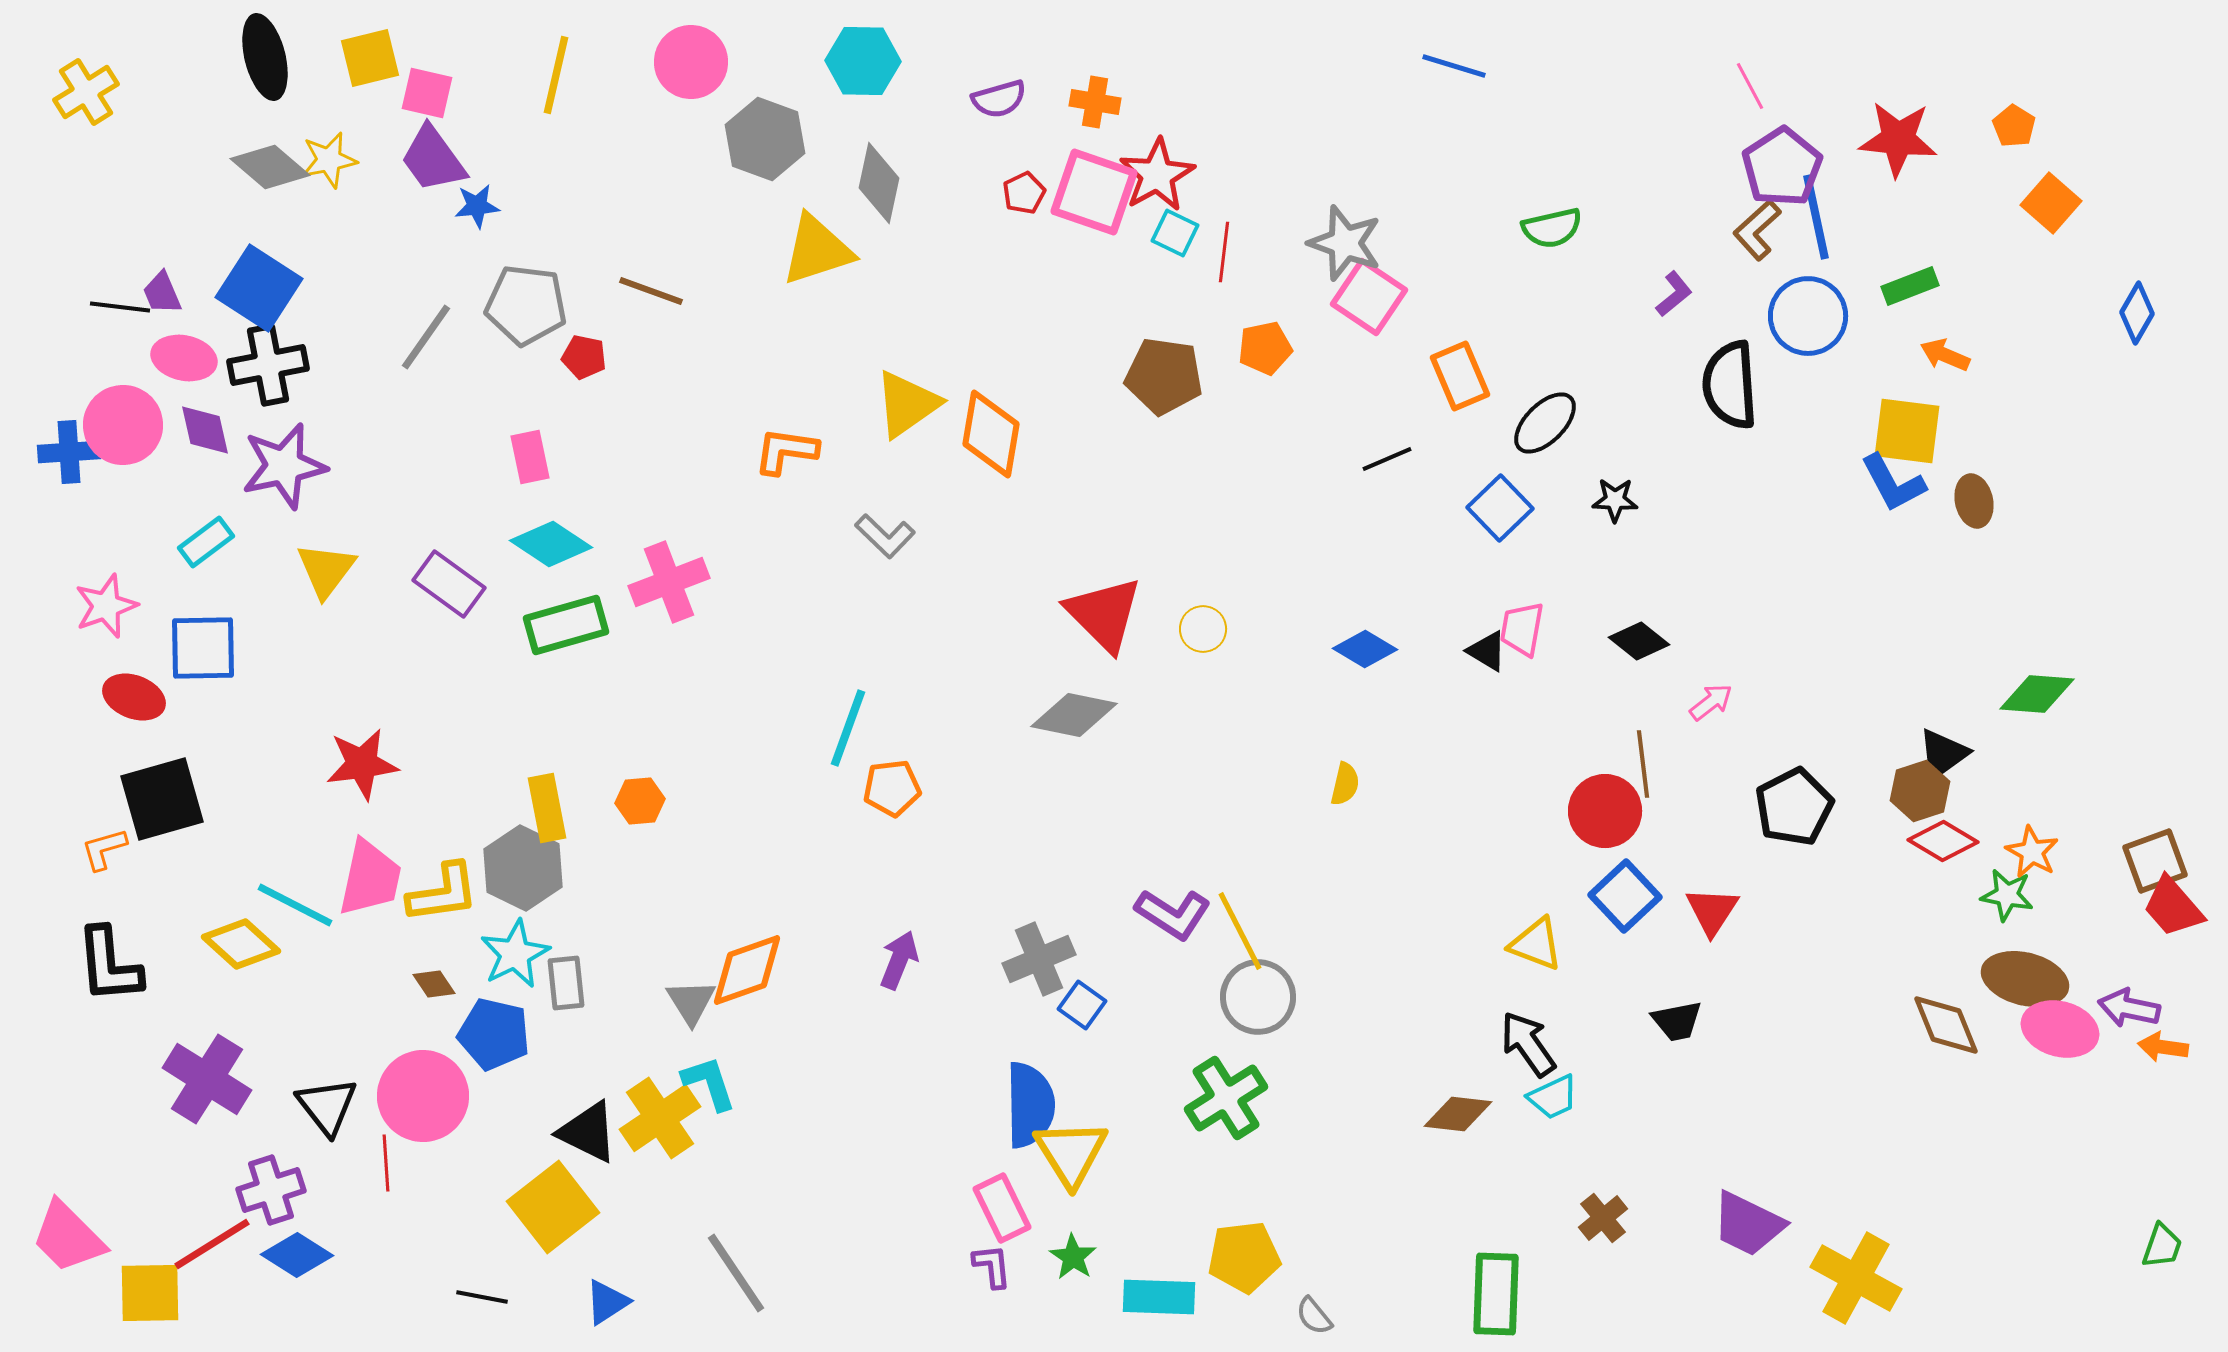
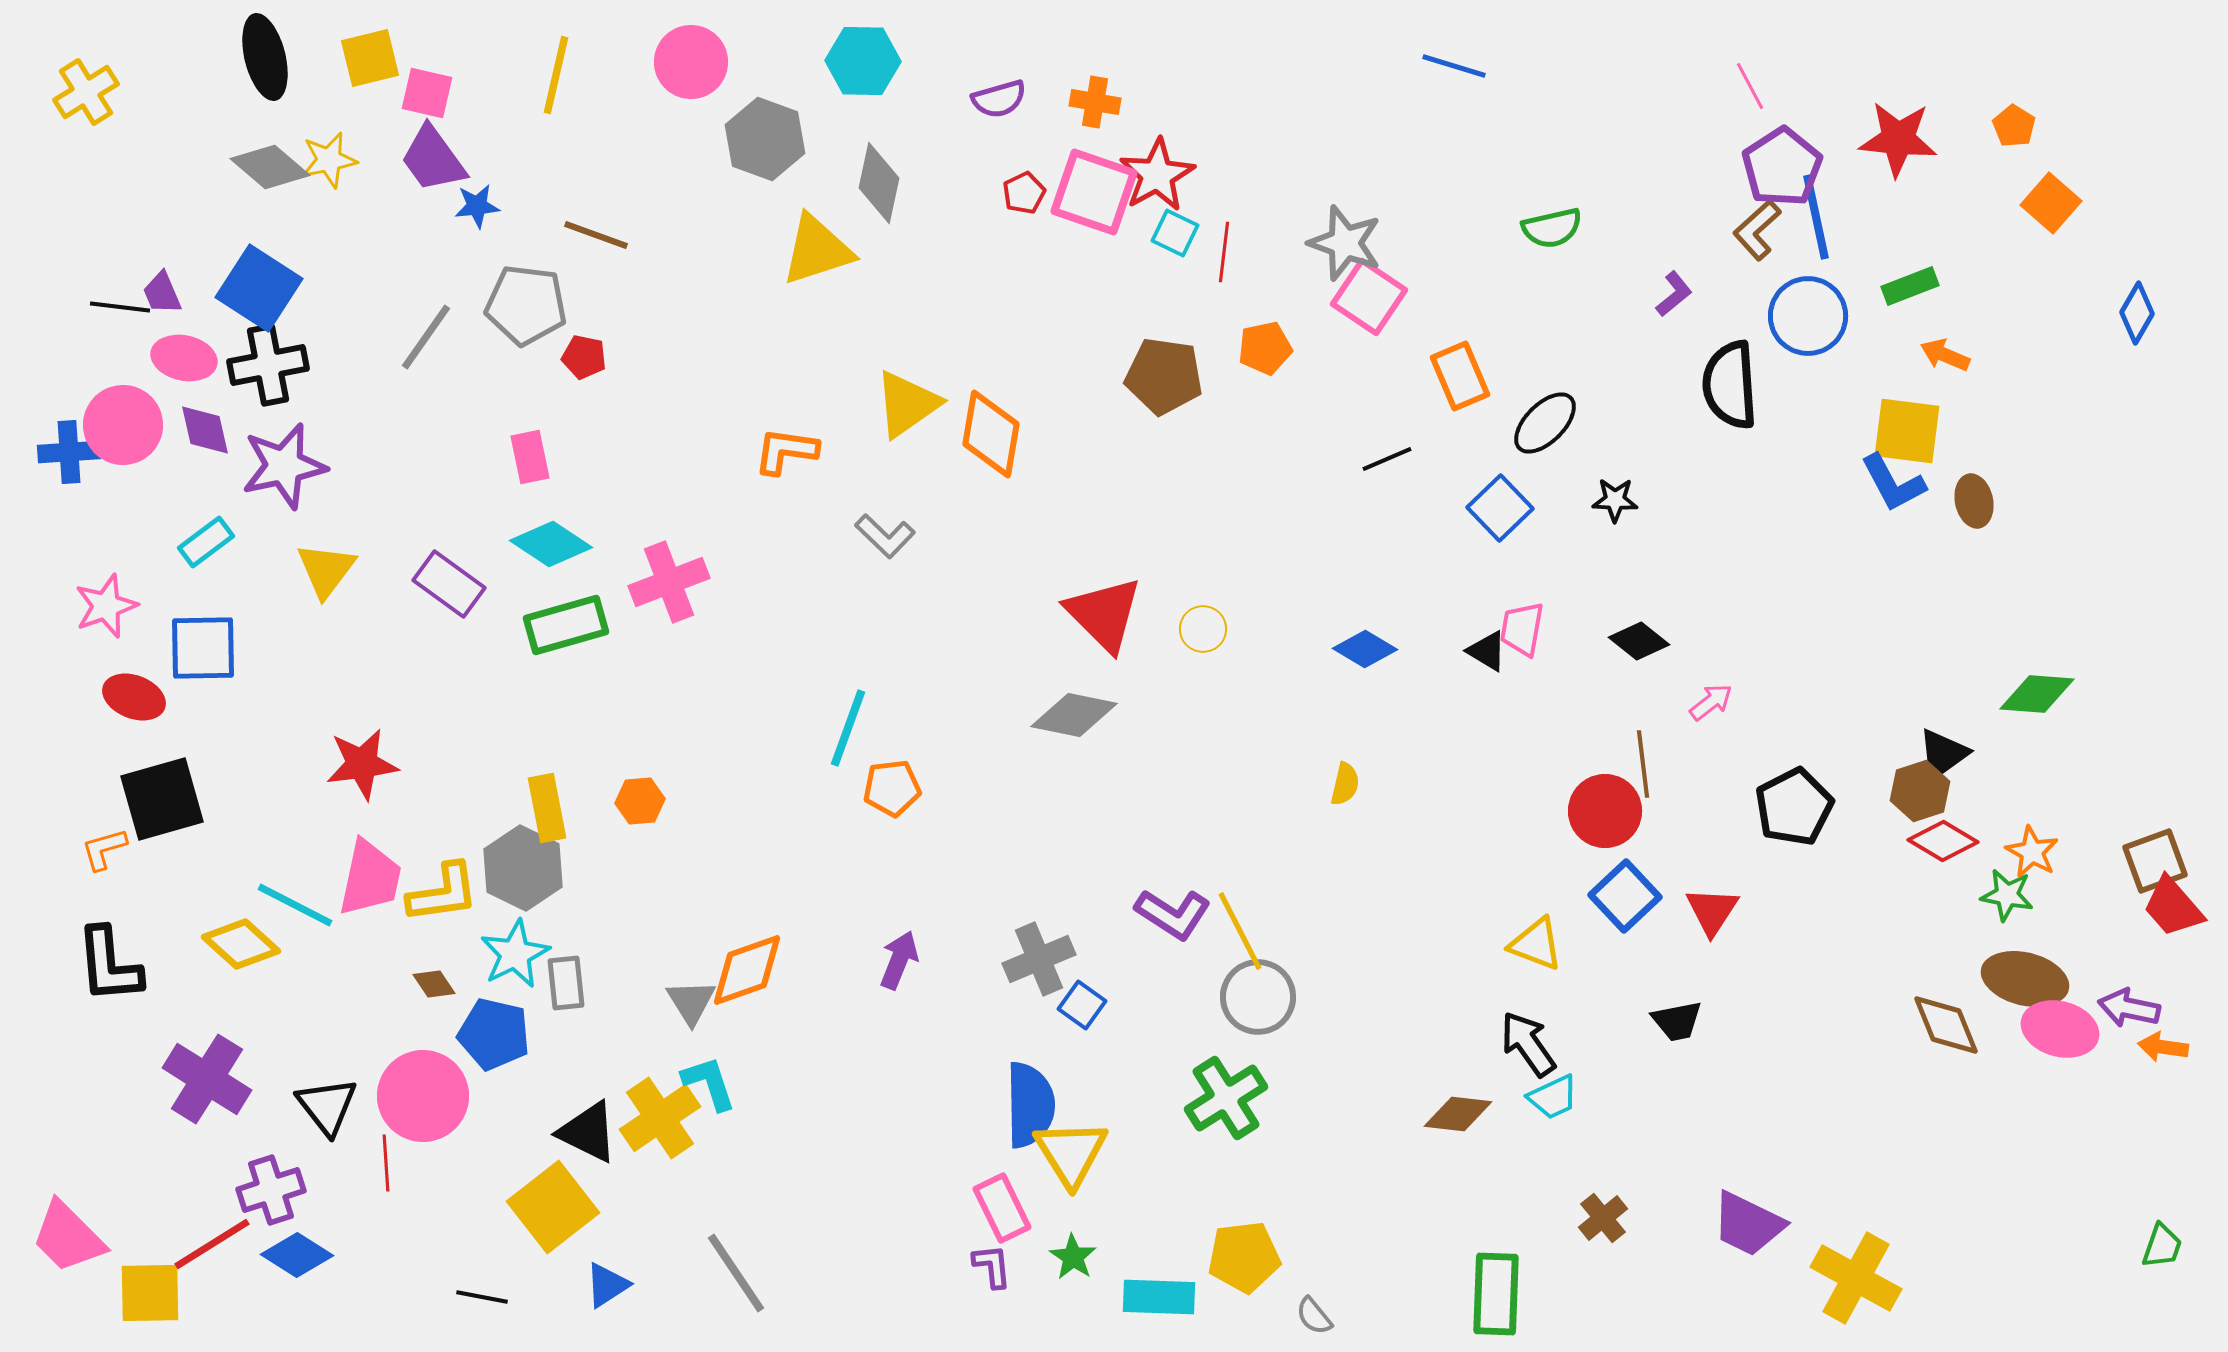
brown line at (651, 291): moved 55 px left, 56 px up
blue triangle at (607, 1302): moved 17 px up
